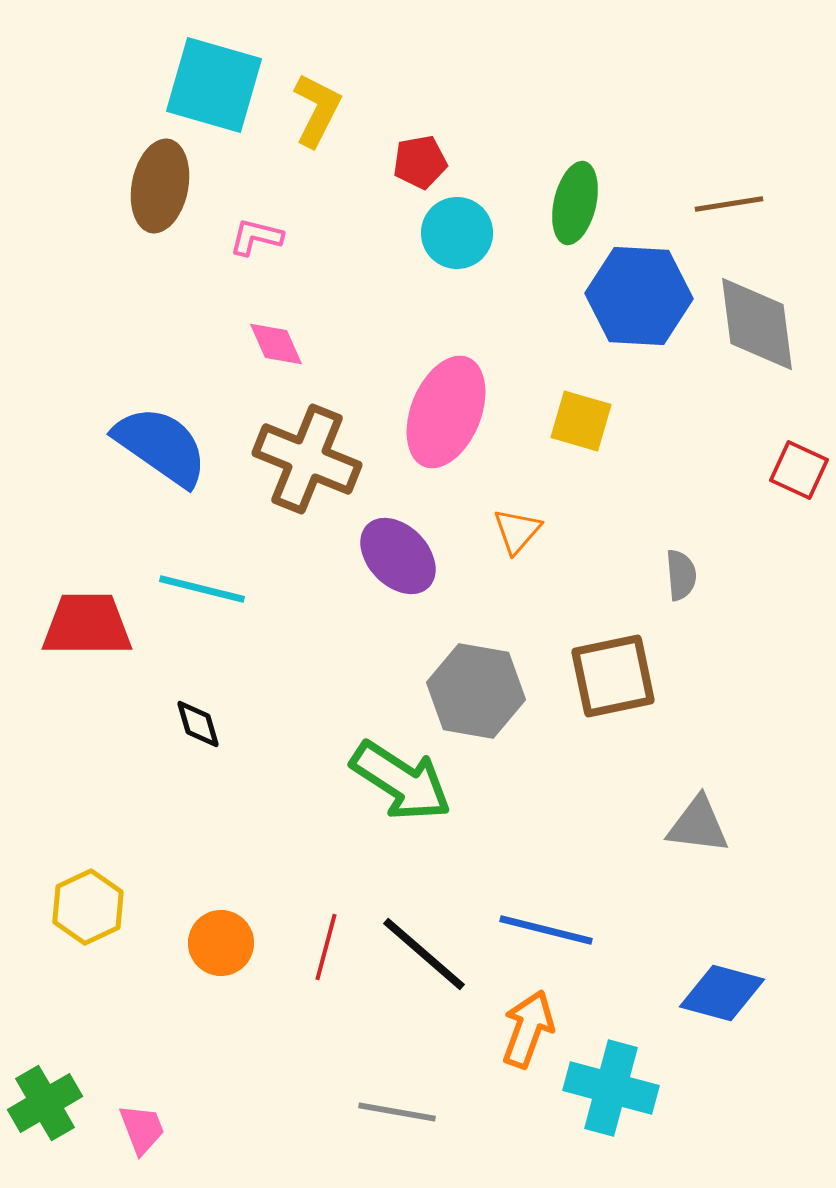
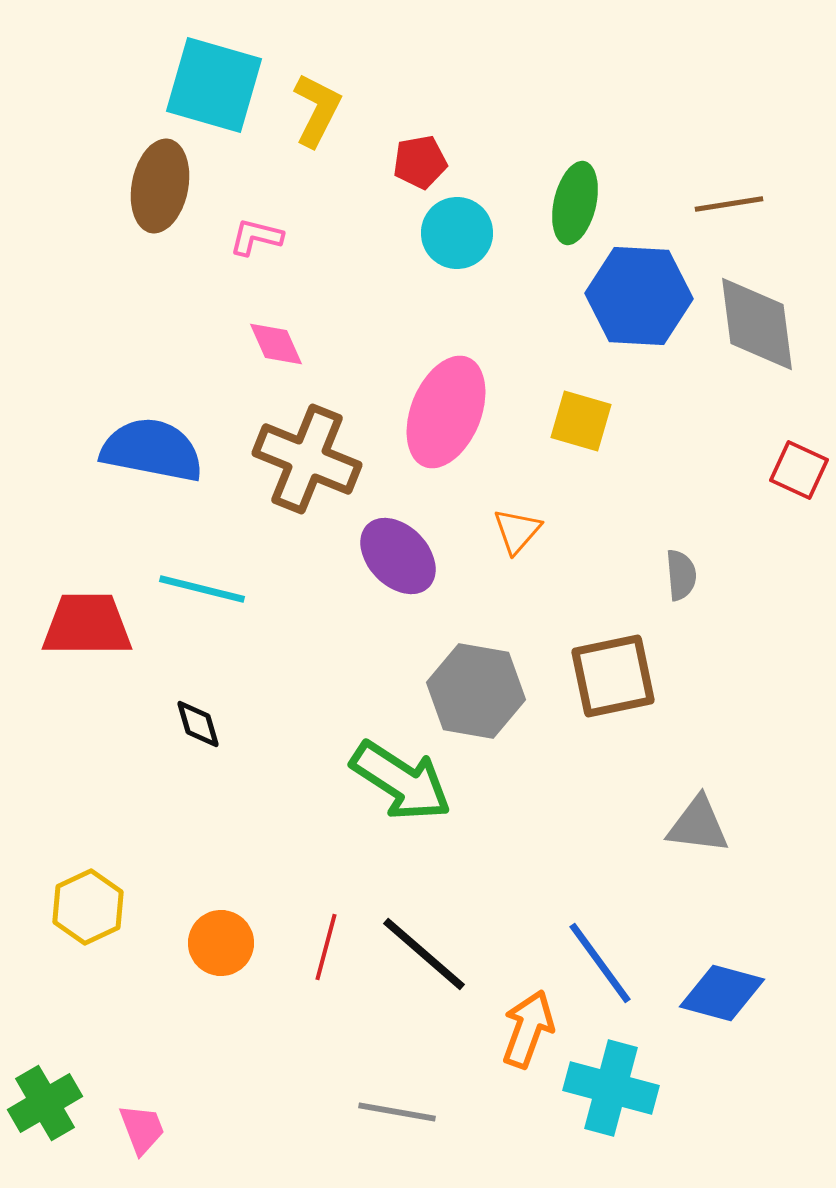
blue semicircle: moved 9 px left, 4 px down; rotated 24 degrees counterclockwise
blue line: moved 54 px right, 33 px down; rotated 40 degrees clockwise
